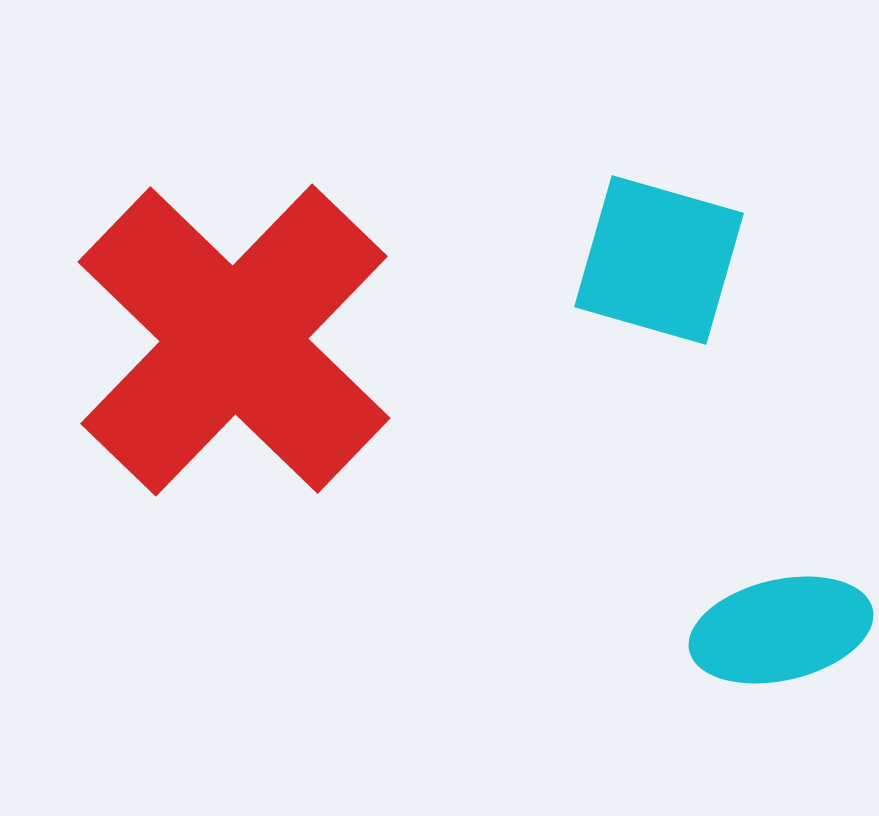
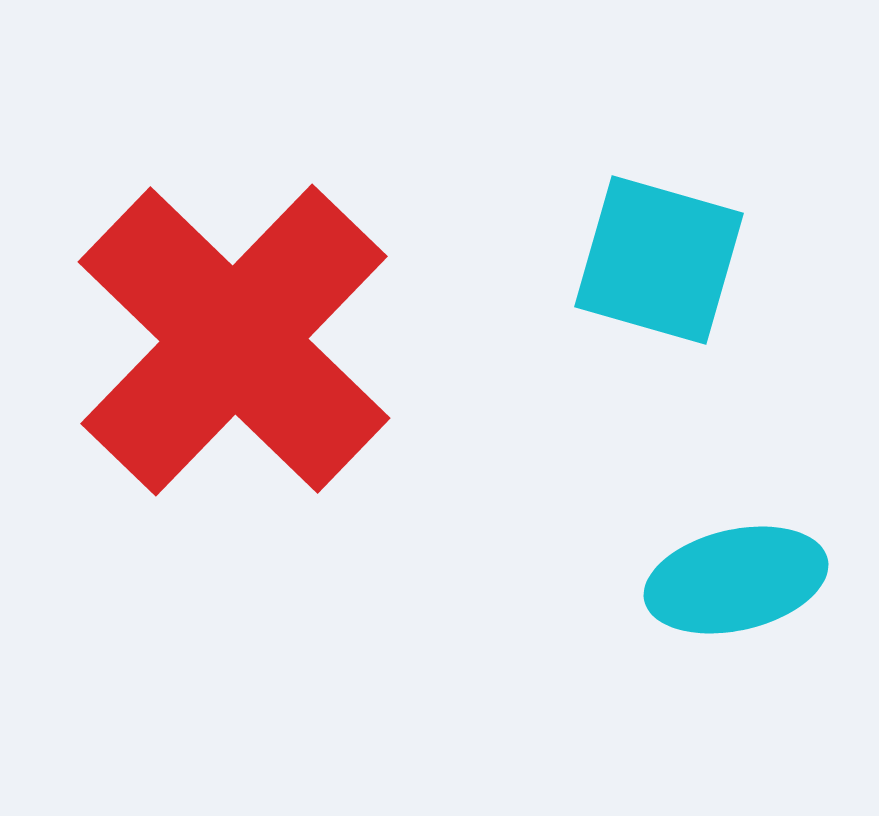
cyan ellipse: moved 45 px left, 50 px up
